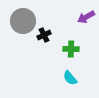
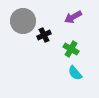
purple arrow: moved 13 px left
green cross: rotated 28 degrees clockwise
cyan semicircle: moved 5 px right, 5 px up
